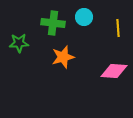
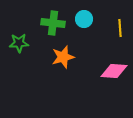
cyan circle: moved 2 px down
yellow line: moved 2 px right
